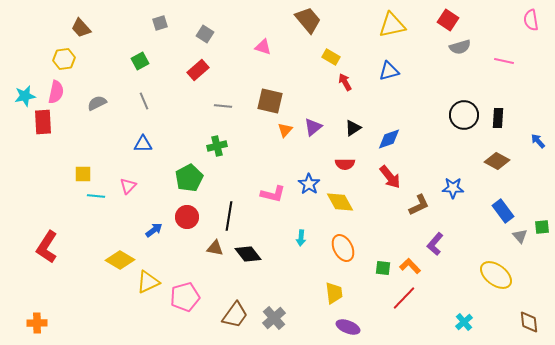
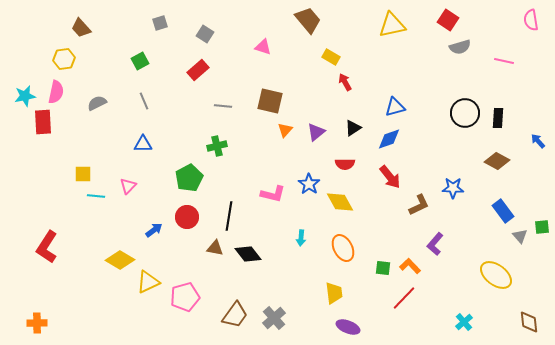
blue triangle at (389, 71): moved 6 px right, 36 px down
black circle at (464, 115): moved 1 px right, 2 px up
purple triangle at (313, 127): moved 3 px right, 5 px down
